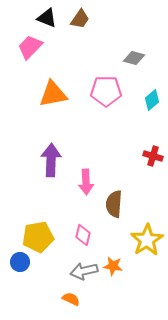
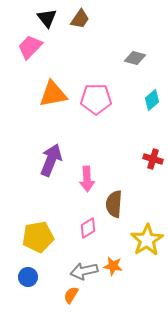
black triangle: rotated 30 degrees clockwise
gray diamond: moved 1 px right
pink pentagon: moved 10 px left, 8 px down
red cross: moved 3 px down
purple arrow: rotated 20 degrees clockwise
pink arrow: moved 1 px right, 3 px up
pink diamond: moved 5 px right, 7 px up; rotated 45 degrees clockwise
blue circle: moved 8 px right, 15 px down
orange semicircle: moved 4 px up; rotated 84 degrees counterclockwise
